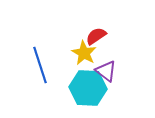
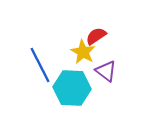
yellow star: moved 1 px left, 1 px up
blue line: rotated 9 degrees counterclockwise
cyan hexagon: moved 16 px left
